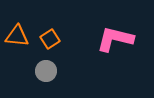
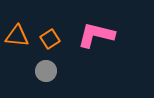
pink L-shape: moved 19 px left, 4 px up
